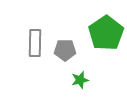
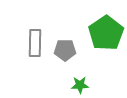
green star: moved 5 px down; rotated 12 degrees clockwise
